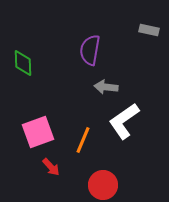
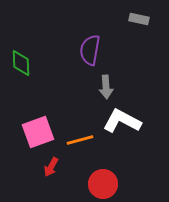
gray rectangle: moved 10 px left, 11 px up
green diamond: moved 2 px left
gray arrow: rotated 100 degrees counterclockwise
white L-shape: moved 2 px left; rotated 63 degrees clockwise
orange line: moved 3 px left; rotated 52 degrees clockwise
red arrow: rotated 72 degrees clockwise
red circle: moved 1 px up
